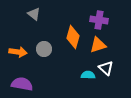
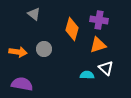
orange diamond: moved 1 px left, 8 px up
cyan semicircle: moved 1 px left
